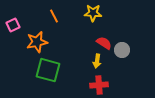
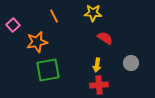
pink square: rotated 16 degrees counterclockwise
red semicircle: moved 1 px right, 5 px up
gray circle: moved 9 px right, 13 px down
yellow arrow: moved 4 px down
green square: rotated 25 degrees counterclockwise
